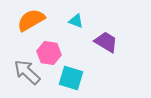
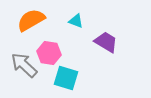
gray arrow: moved 3 px left, 7 px up
cyan square: moved 5 px left
